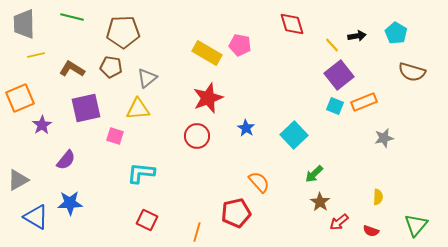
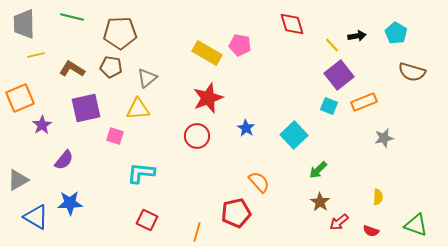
brown pentagon at (123, 32): moved 3 px left, 1 px down
cyan square at (335, 106): moved 6 px left
purple semicircle at (66, 160): moved 2 px left
green arrow at (314, 174): moved 4 px right, 4 px up
green triangle at (416, 225): rotated 50 degrees counterclockwise
